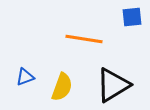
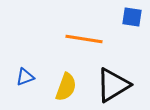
blue square: rotated 15 degrees clockwise
yellow semicircle: moved 4 px right
